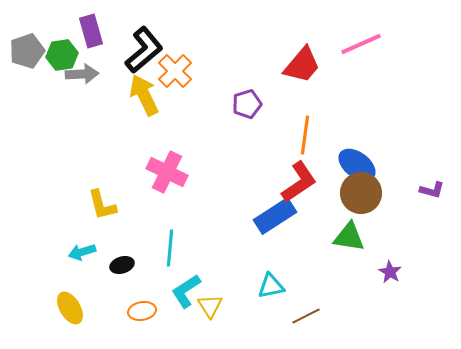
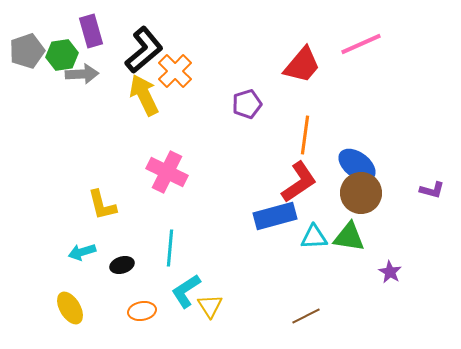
blue rectangle: rotated 18 degrees clockwise
cyan triangle: moved 43 px right, 49 px up; rotated 8 degrees clockwise
